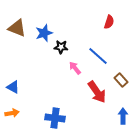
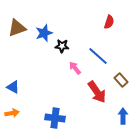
brown triangle: rotated 42 degrees counterclockwise
black star: moved 1 px right, 1 px up
